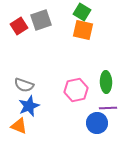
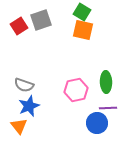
orange triangle: rotated 30 degrees clockwise
